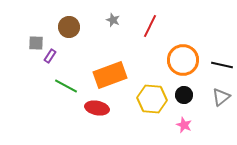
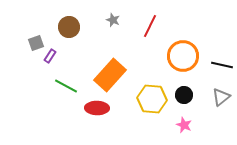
gray square: rotated 21 degrees counterclockwise
orange circle: moved 4 px up
orange rectangle: rotated 28 degrees counterclockwise
red ellipse: rotated 10 degrees counterclockwise
